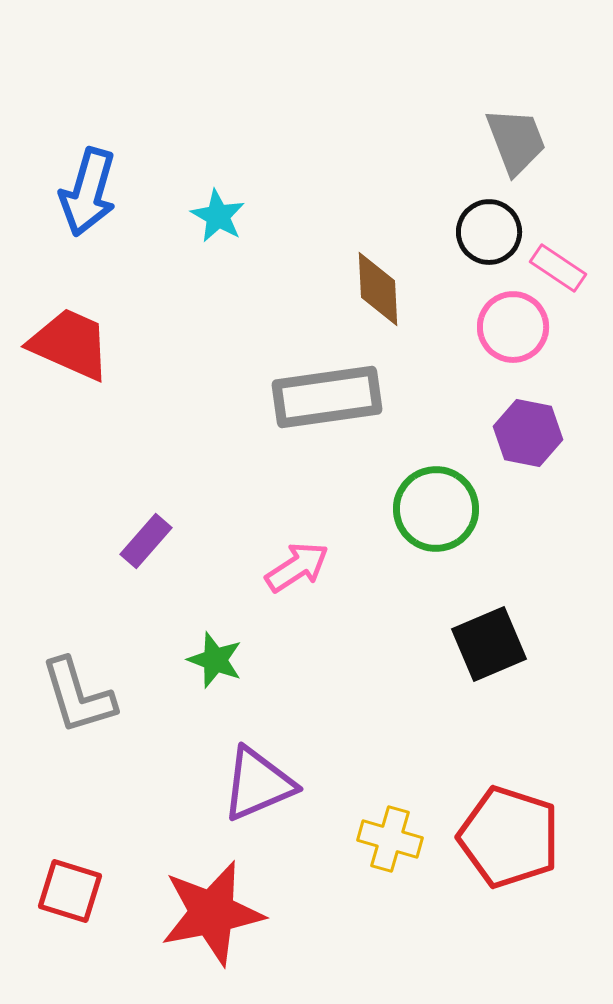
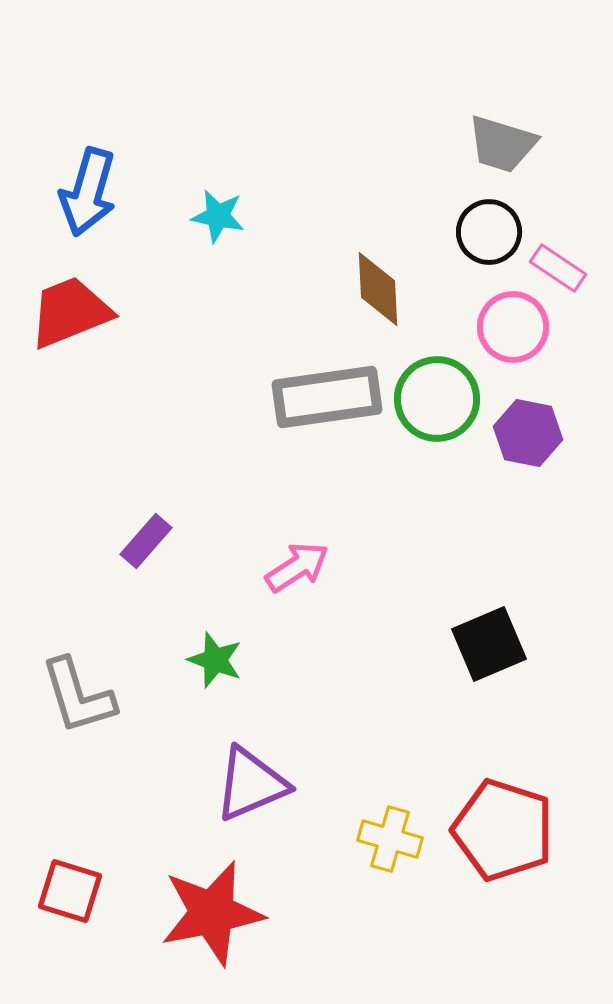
gray trapezoid: moved 14 px left, 3 px down; rotated 128 degrees clockwise
cyan star: rotated 18 degrees counterclockwise
red trapezoid: moved 32 px up; rotated 46 degrees counterclockwise
green circle: moved 1 px right, 110 px up
purple triangle: moved 7 px left
red pentagon: moved 6 px left, 7 px up
